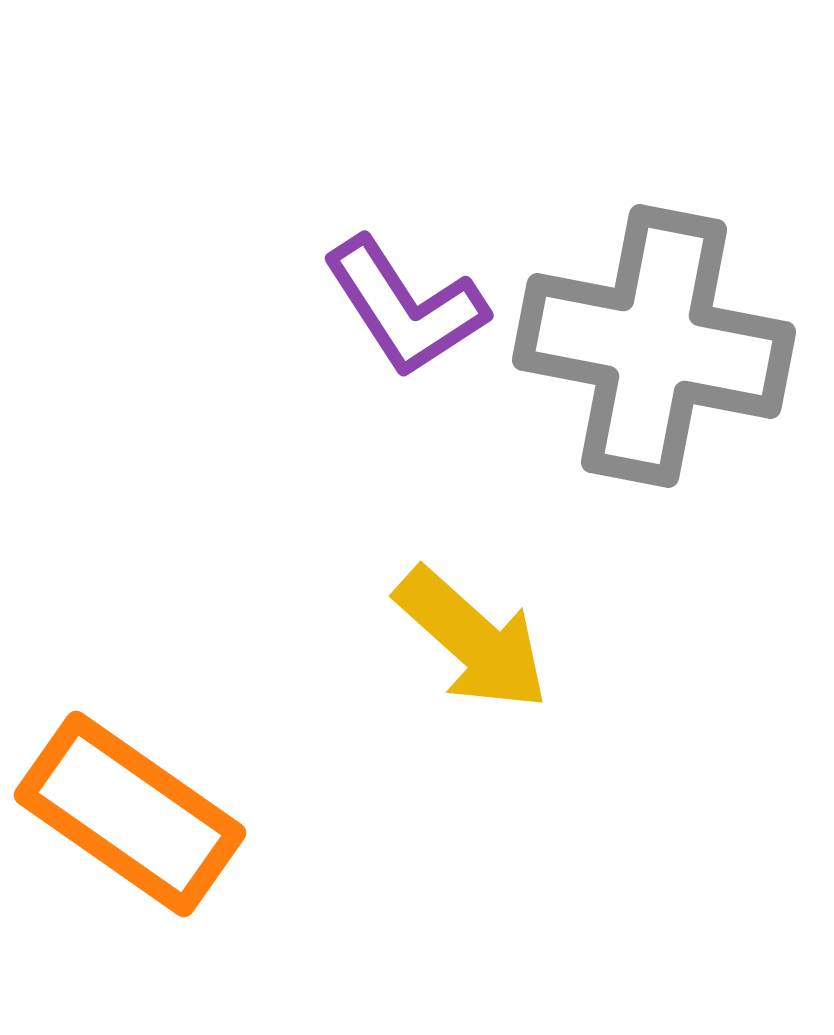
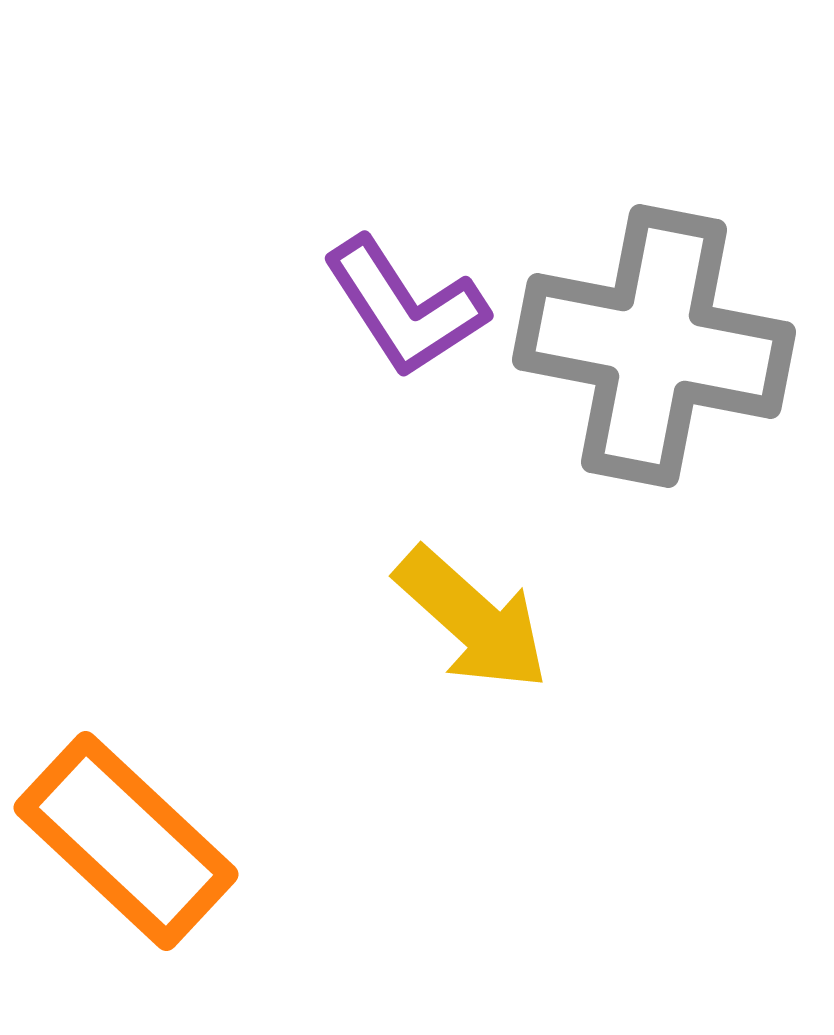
yellow arrow: moved 20 px up
orange rectangle: moved 4 px left, 27 px down; rotated 8 degrees clockwise
